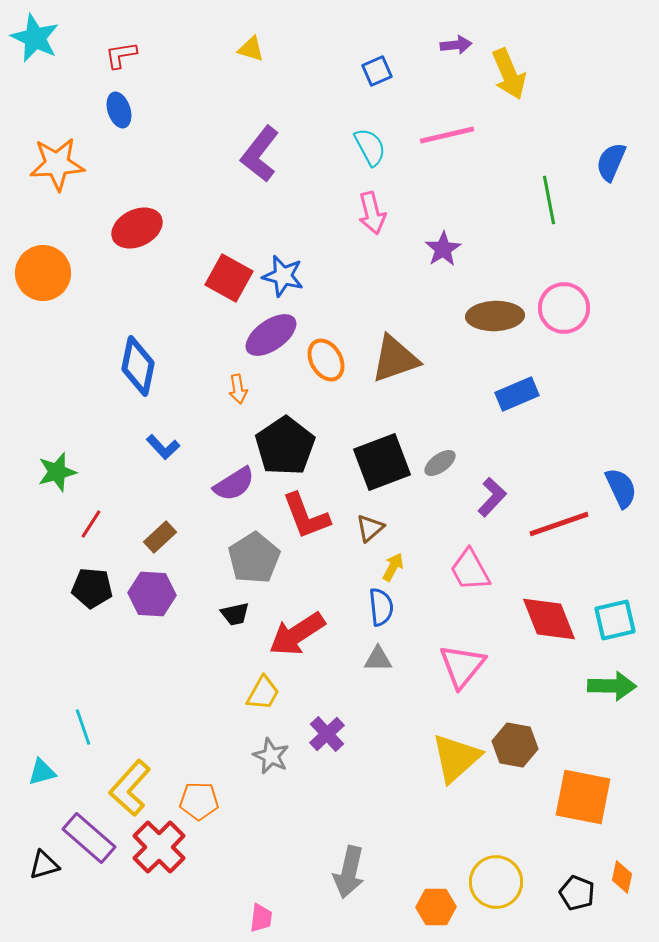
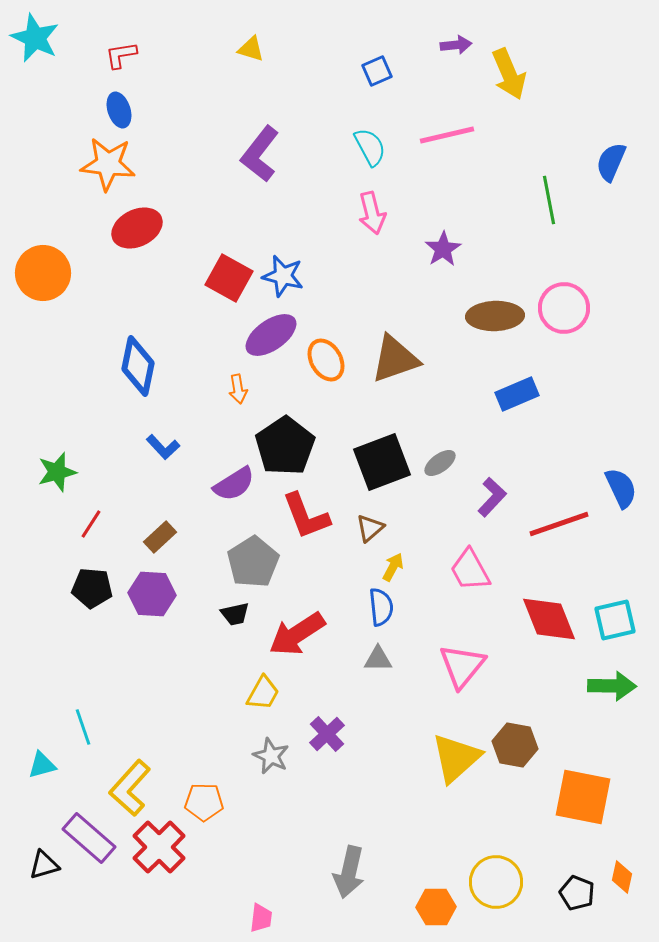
orange star at (57, 164): moved 51 px right; rotated 10 degrees clockwise
gray pentagon at (254, 558): moved 1 px left, 4 px down
cyan triangle at (42, 772): moved 7 px up
orange pentagon at (199, 801): moved 5 px right, 1 px down
